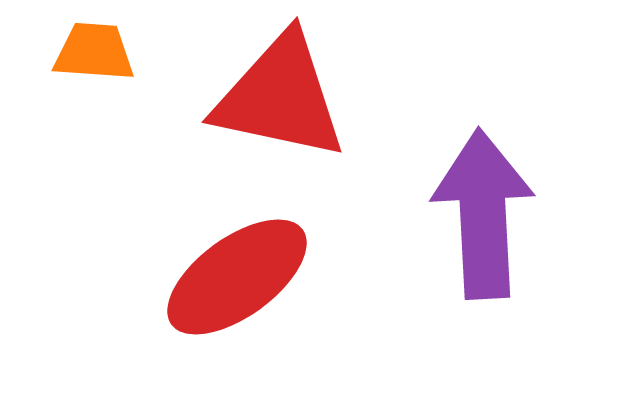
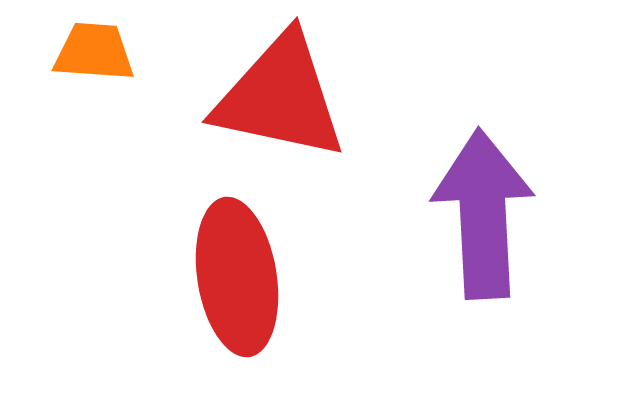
red ellipse: rotated 63 degrees counterclockwise
